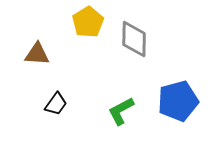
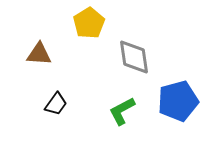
yellow pentagon: moved 1 px right, 1 px down
gray diamond: moved 18 px down; rotated 9 degrees counterclockwise
brown triangle: moved 2 px right
green L-shape: moved 1 px right
